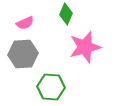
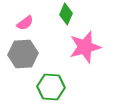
pink semicircle: rotated 12 degrees counterclockwise
